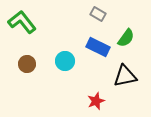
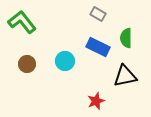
green semicircle: rotated 144 degrees clockwise
